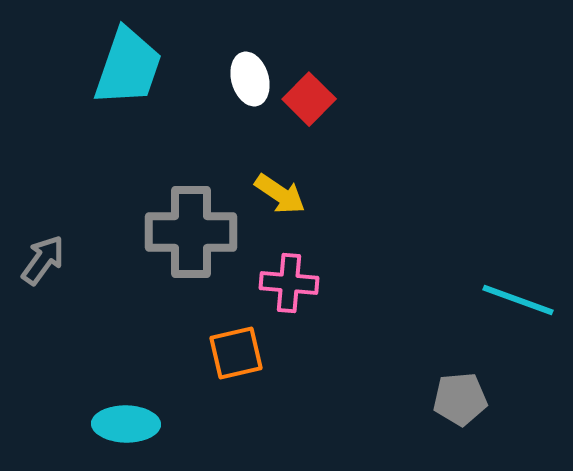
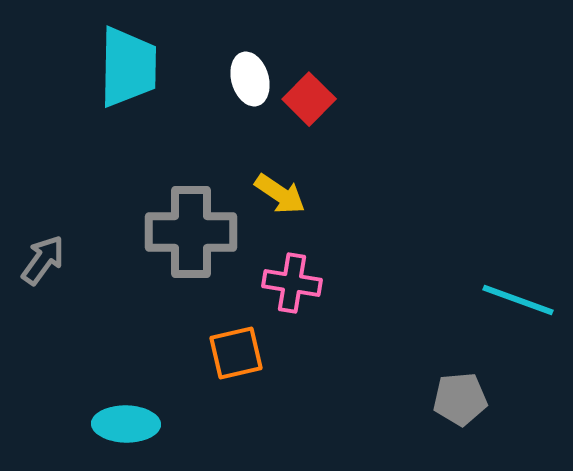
cyan trapezoid: rotated 18 degrees counterclockwise
pink cross: moved 3 px right; rotated 4 degrees clockwise
